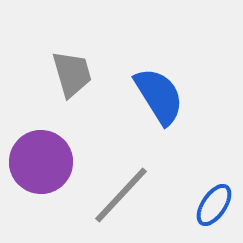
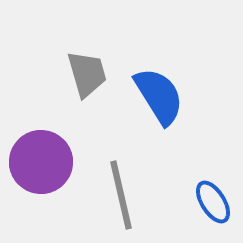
gray trapezoid: moved 15 px right
gray line: rotated 56 degrees counterclockwise
blue ellipse: moved 1 px left, 3 px up; rotated 66 degrees counterclockwise
